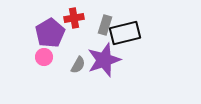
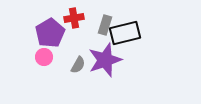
purple star: moved 1 px right
